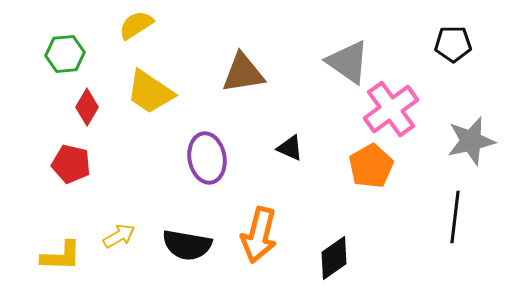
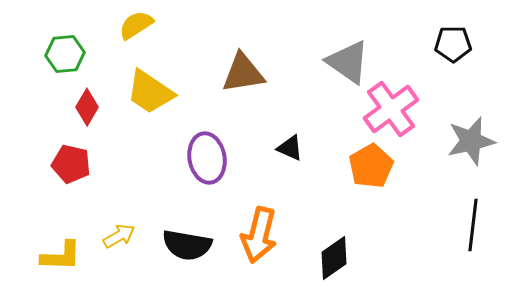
black line: moved 18 px right, 8 px down
